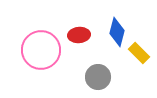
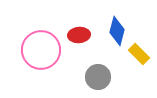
blue diamond: moved 1 px up
yellow rectangle: moved 1 px down
